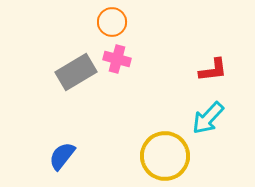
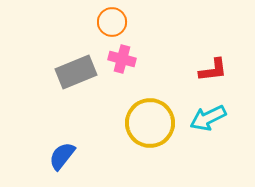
pink cross: moved 5 px right
gray rectangle: rotated 9 degrees clockwise
cyan arrow: rotated 21 degrees clockwise
yellow circle: moved 15 px left, 33 px up
